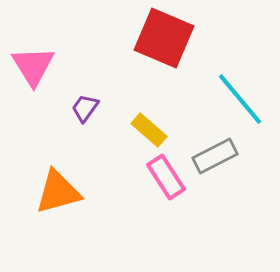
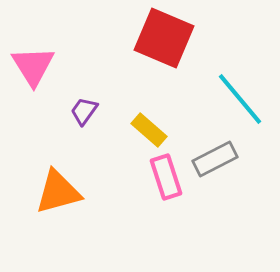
purple trapezoid: moved 1 px left, 3 px down
gray rectangle: moved 3 px down
pink rectangle: rotated 15 degrees clockwise
